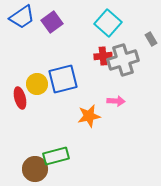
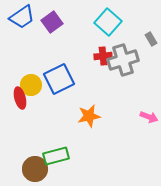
cyan square: moved 1 px up
blue square: moved 4 px left; rotated 12 degrees counterclockwise
yellow circle: moved 6 px left, 1 px down
pink arrow: moved 33 px right, 16 px down; rotated 18 degrees clockwise
